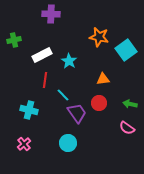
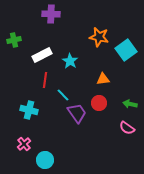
cyan star: moved 1 px right
cyan circle: moved 23 px left, 17 px down
